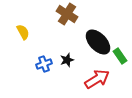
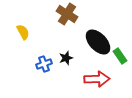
black star: moved 1 px left, 2 px up
red arrow: rotated 30 degrees clockwise
